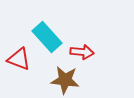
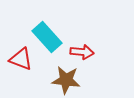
red triangle: moved 2 px right
brown star: moved 1 px right
